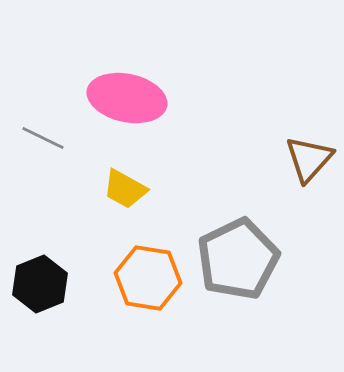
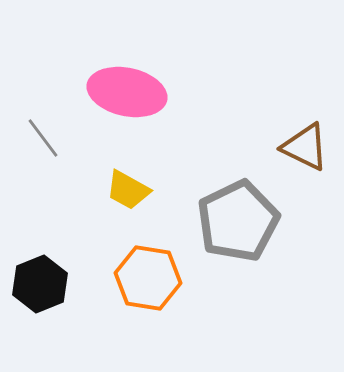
pink ellipse: moved 6 px up
gray line: rotated 27 degrees clockwise
brown triangle: moved 4 px left, 12 px up; rotated 46 degrees counterclockwise
yellow trapezoid: moved 3 px right, 1 px down
gray pentagon: moved 38 px up
